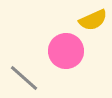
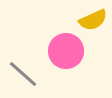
gray line: moved 1 px left, 4 px up
